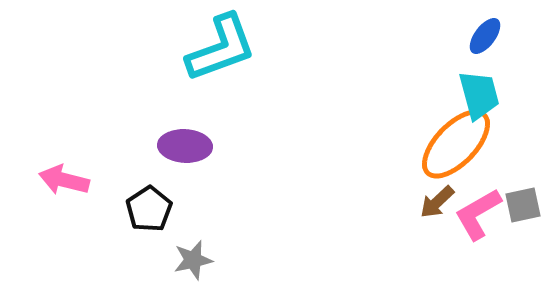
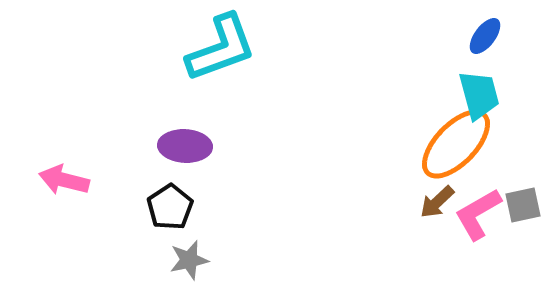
black pentagon: moved 21 px right, 2 px up
gray star: moved 4 px left
